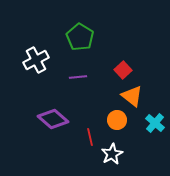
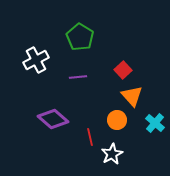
orange triangle: rotated 10 degrees clockwise
